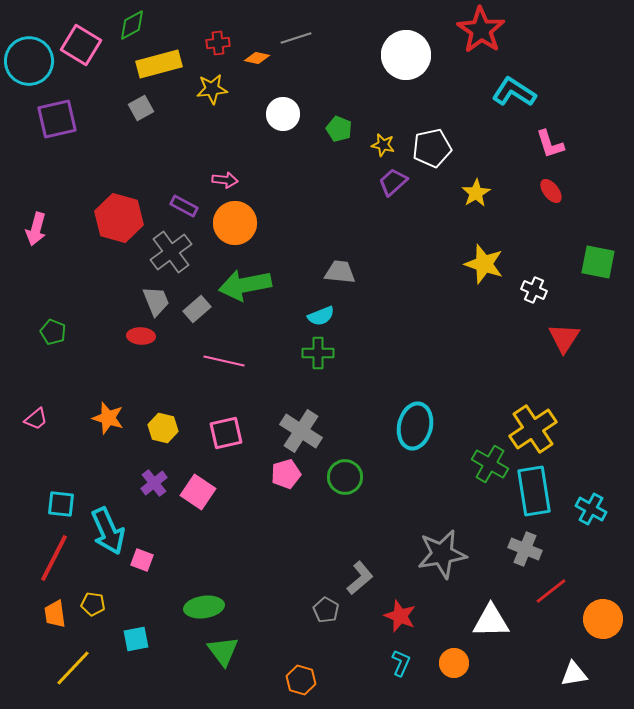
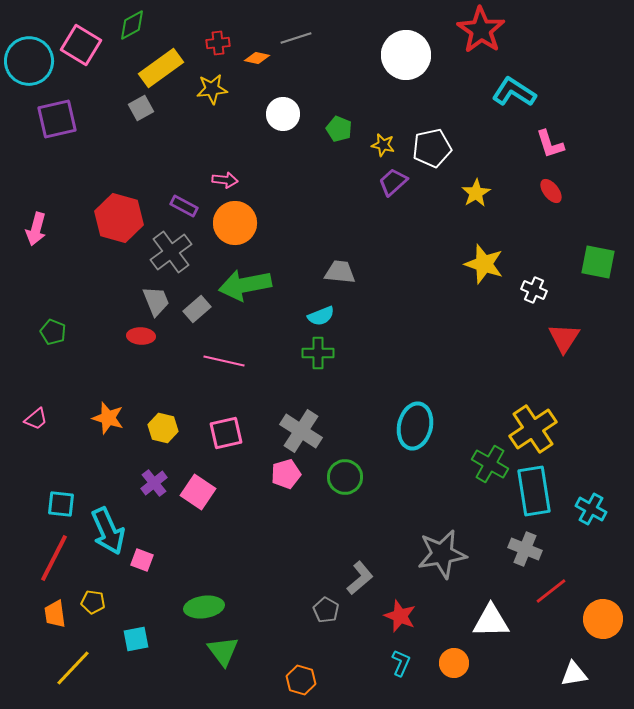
yellow rectangle at (159, 64): moved 2 px right, 4 px down; rotated 21 degrees counterclockwise
yellow pentagon at (93, 604): moved 2 px up
